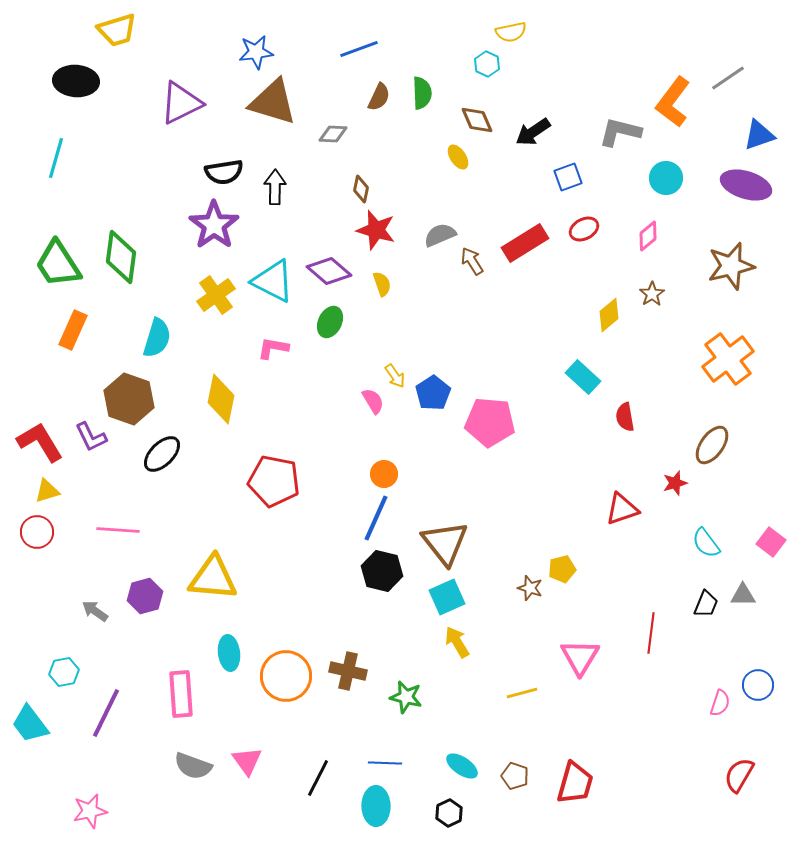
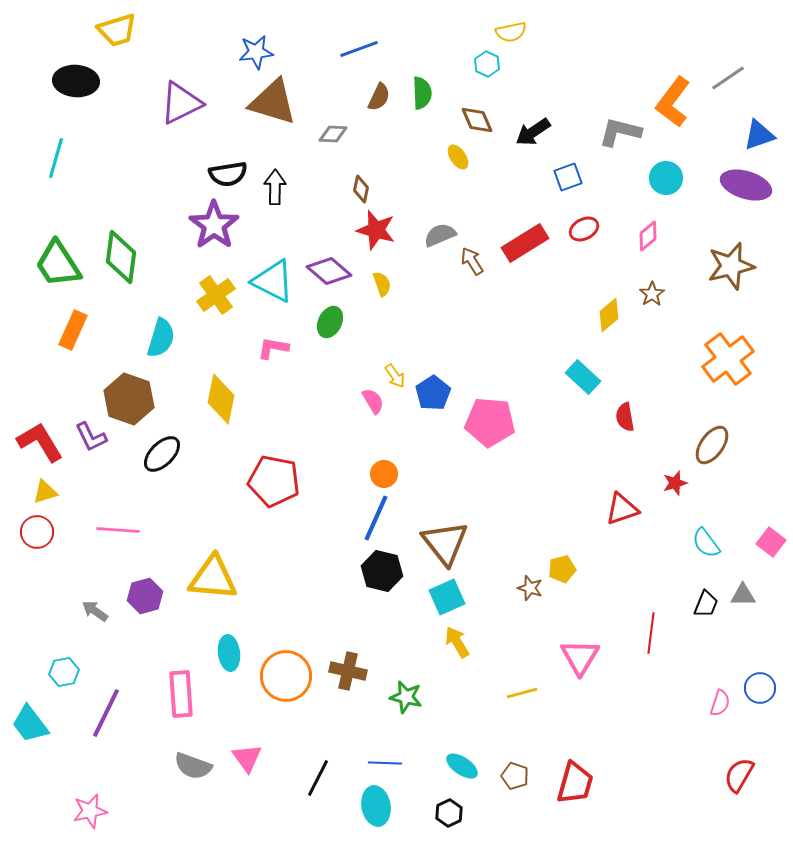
black semicircle at (224, 172): moved 4 px right, 2 px down
cyan semicircle at (157, 338): moved 4 px right
yellow triangle at (47, 491): moved 2 px left, 1 px down
blue circle at (758, 685): moved 2 px right, 3 px down
pink triangle at (247, 761): moved 3 px up
cyan ellipse at (376, 806): rotated 9 degrees counterclockwise
